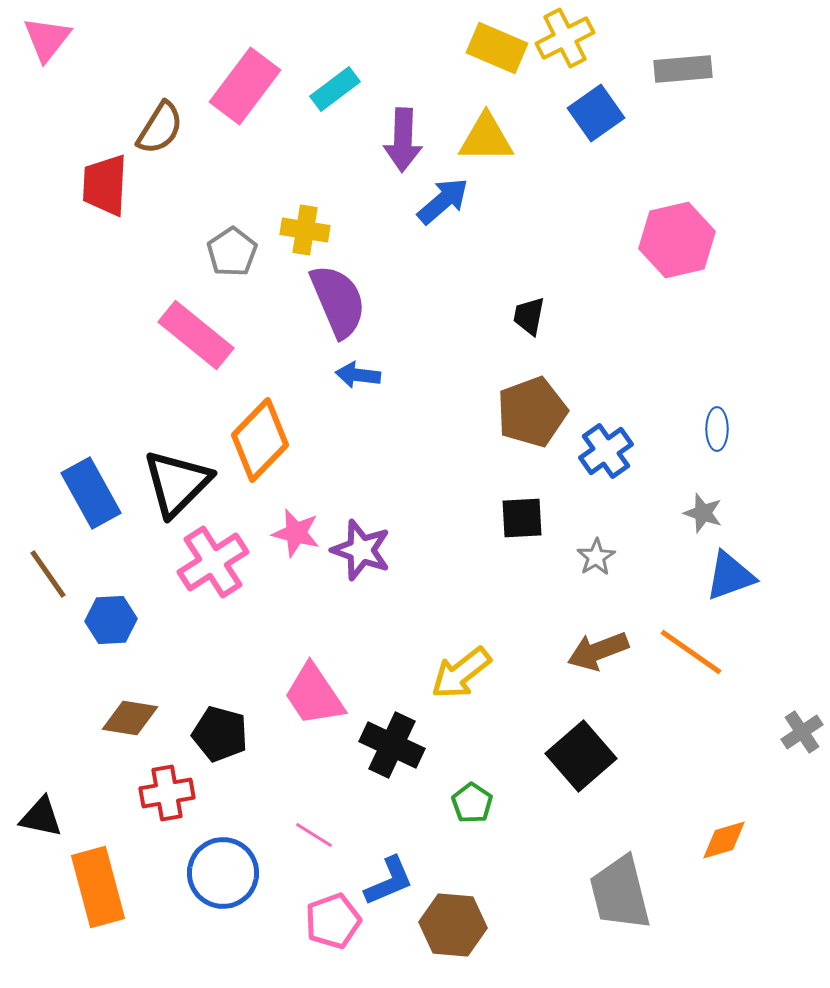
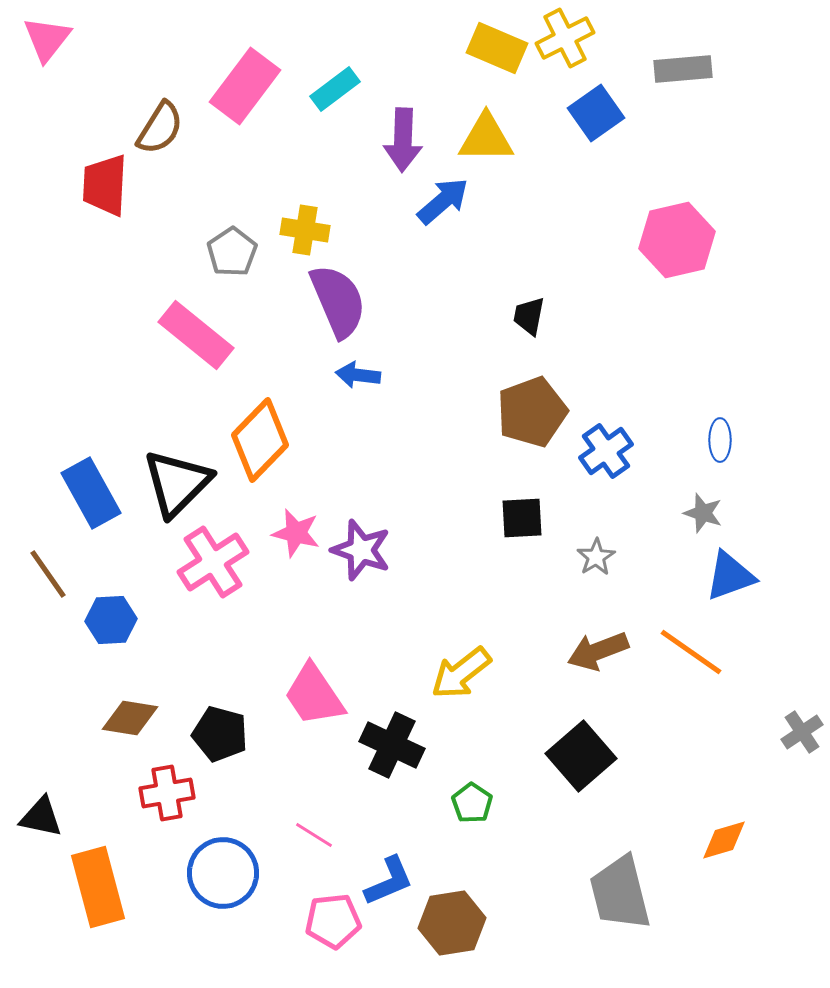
blue ellipse at (717, 429): moved 3 px right, 11 px down
pink pentagon at (333, 921): rotated 14 degrees clockwise
brown hexagon at (453, 925): moved 1 px left, 2 px up; rotated 14 degrees counterclockwise
